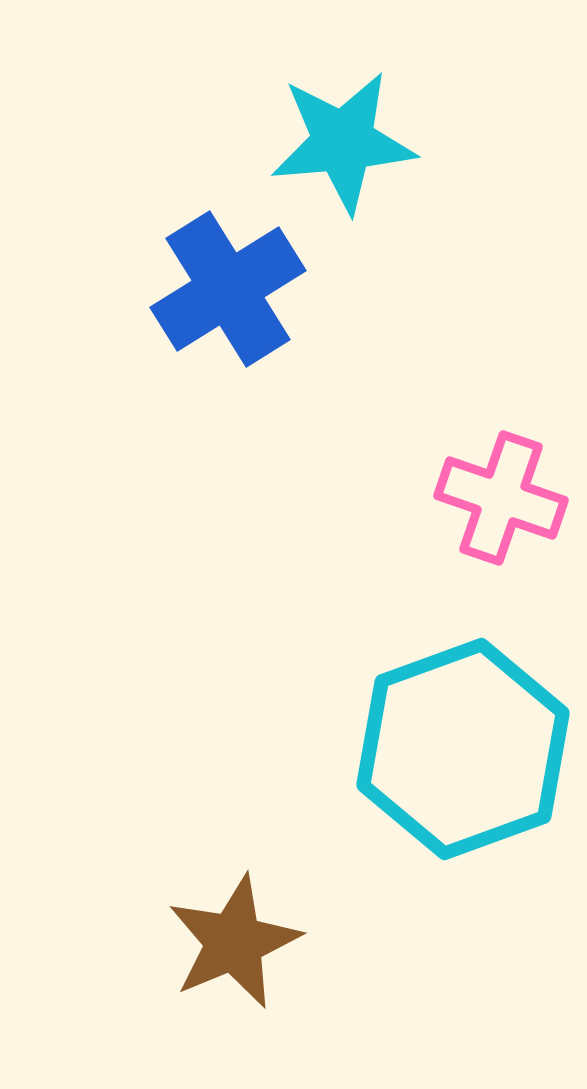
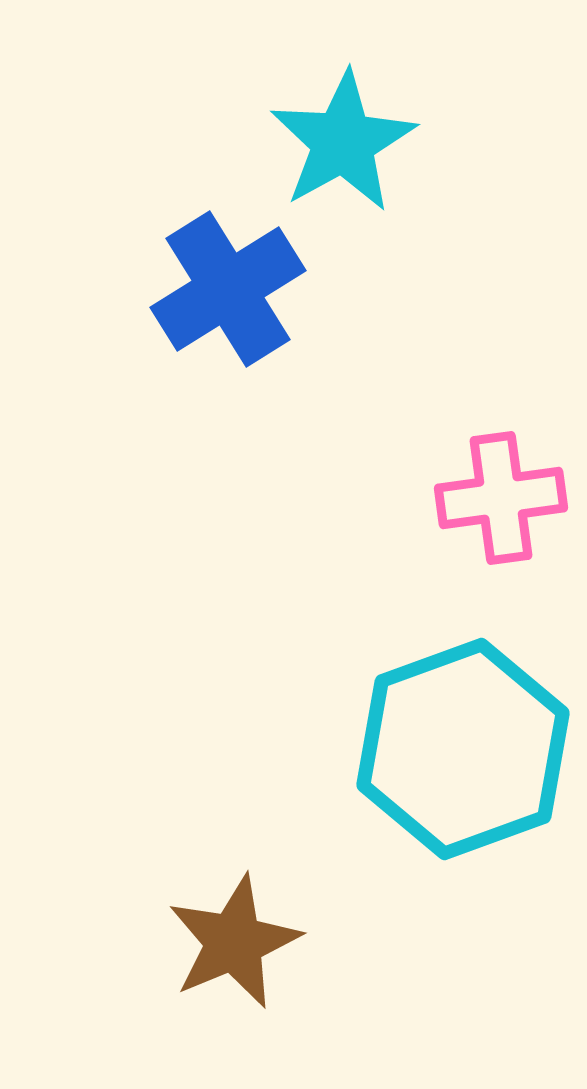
cyan star: rotated 24 degrees counterclockwise
pink cross: rotated 27 degrees counterclockwise
